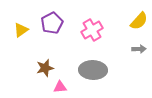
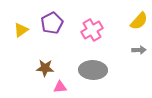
gray arrow: moved 1 px down
brown star: rotated 18 degrees clockwise
